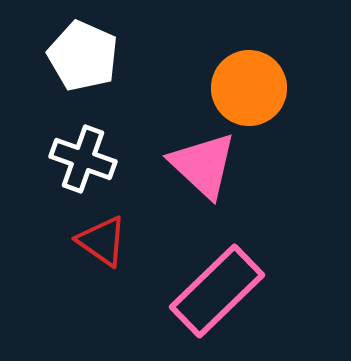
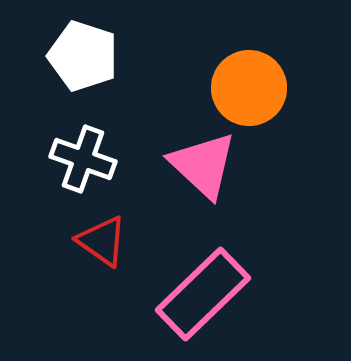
white pentagon: rotated 6 degrees counterclockwise
pink rectangle: moved 14 px left, 3 px down
